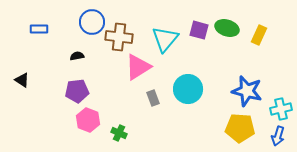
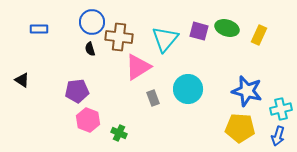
purple square: moved 1 px down
black semicircle: moved 13 px right, 7 px up; rotated 96 degrees counterclockwise
